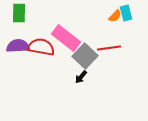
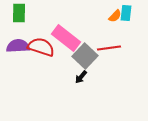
cyan rectangle: rotated 21 degrees clockwise
red semicircle: rotated 8 degrees clockwise
